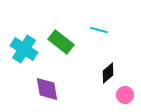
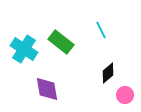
cyan line: moved 2 px right; rotated 48 degrees clockwise
